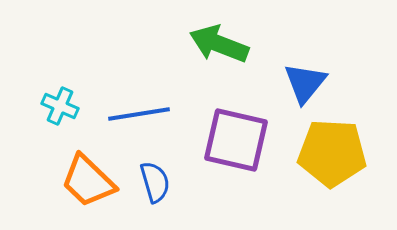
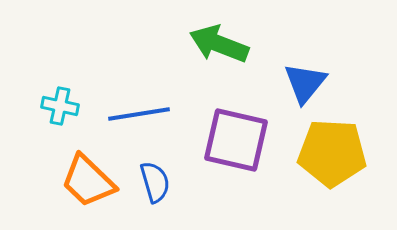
cyan cross: rotated 12 degrees counterclockwise
